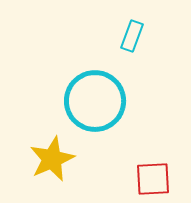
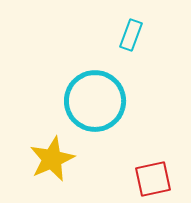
cyan rectangle: moved 1 px left, 1 px up
red square: rotated 9 degrees counterclockwise
